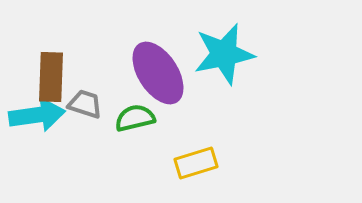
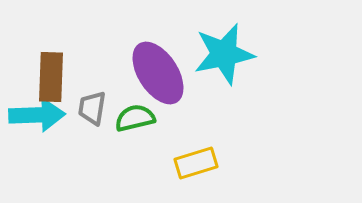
gray trapezoid: moved 7 px right, 4 px down; rotated 99 degrees counterclockwise
cyan arrow: rotated 6 degrees clockwise
